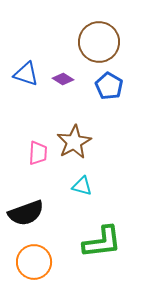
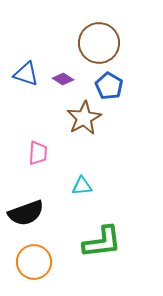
brown circle: moved 1 px down
brown star: moved 10 px right, 24 px up
cyan triangle: rotated 20 degrees counterclockwise
